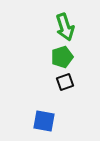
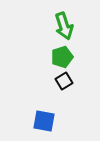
green arrow: moved 1 px left, 1 px up
black square: moved 1 px left, 1 px up; rotated 12 degrees counterclockwise
